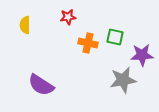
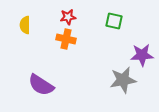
green square: moved 1 px left, 16 px up
orange cross: moved 22 px left, 4 px up
